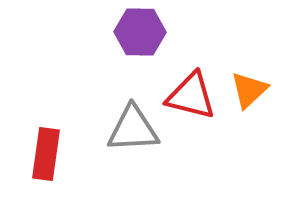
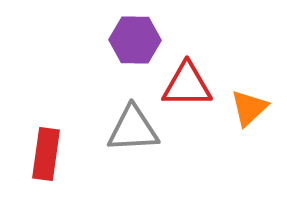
purple hexagon: moved 5 px left, 8 px down
orange triangle: moved 18 px down
red triangle: moved 4 px left, 11 px up; rotated 14 degrees counterclockwise
